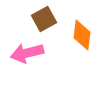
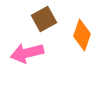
orange diamond: rotated 12 degrees clockwise
